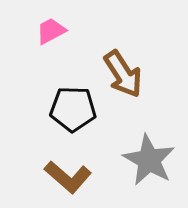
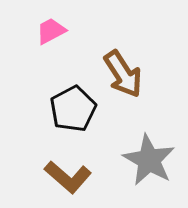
black pentagon: rotated 30 degrees counterclockwise
